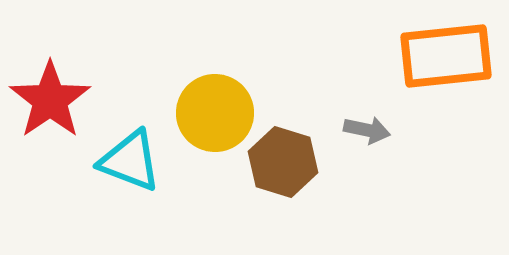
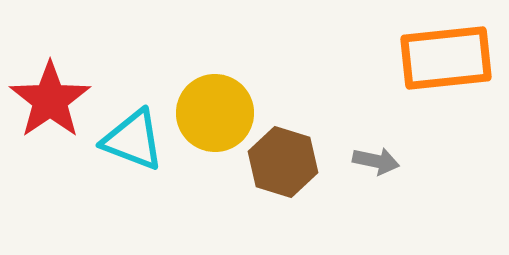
orange rectangle: moved 2 px down
gray arrow: moved 9 px right, 31 px down
cyan triangle: moved 3 px right, 21 px up
